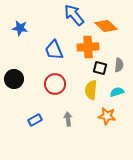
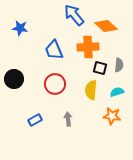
orange star: moved 5 px right
